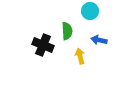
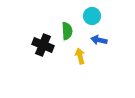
cyan circle: moved 2 px right, 5 px down
